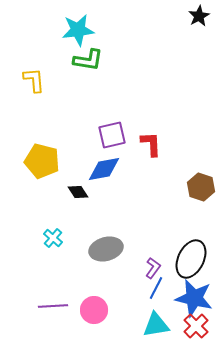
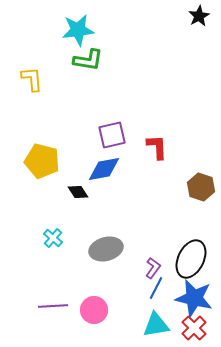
yellow L-shape: moved 2 px left, 1 px up
red L-shape: moved 6 px right, 3 px down
red cross: moved 2 px left, 2 px down
